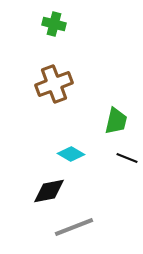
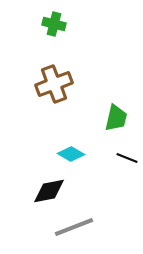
green trapezoid: moved 3 px up
